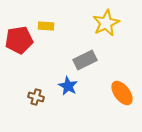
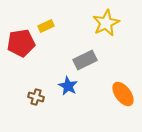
yellow rectangle: rotated 28 degrees counterclockwise
red pentagon: moved 2 px right, 3 px down
orange ellipse: moved 1 px right, 1 px down
